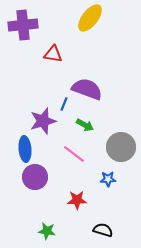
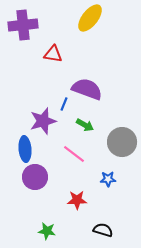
gray circle: moved 1 px right, 5 px up
